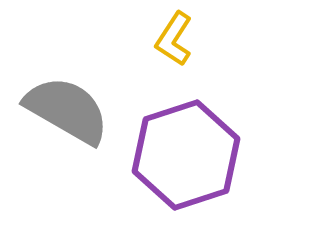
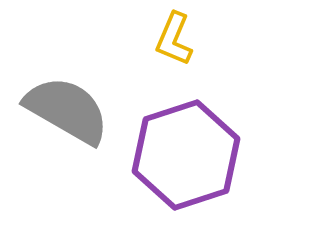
yellow L-shape: rotated 10 degrees counterclockwise
